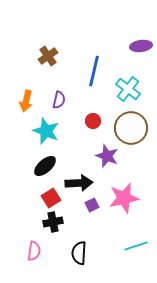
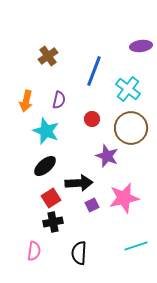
blue line: rotated 8 degrees clockwise
red circle: moved 1 px left, 2 px up
